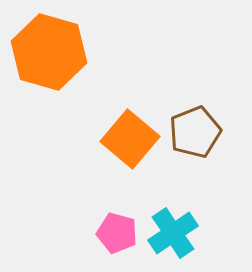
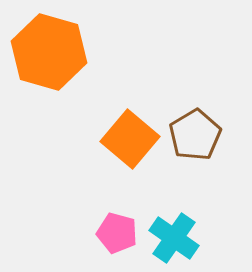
brown pentagon: moved 3 px down; rotated 9 degrees counterclockwise
cyan cross: moved 1 px right, 5 px down; rotated 21 degrees counterclockwise
